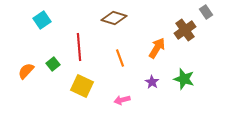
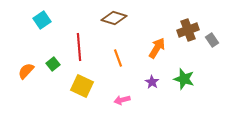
gray rectangle: moved 6 px right, 28 px down
brown cross: moved 3 px right; rotated 15 degrees clockwise
orange line: moved 2 px left
